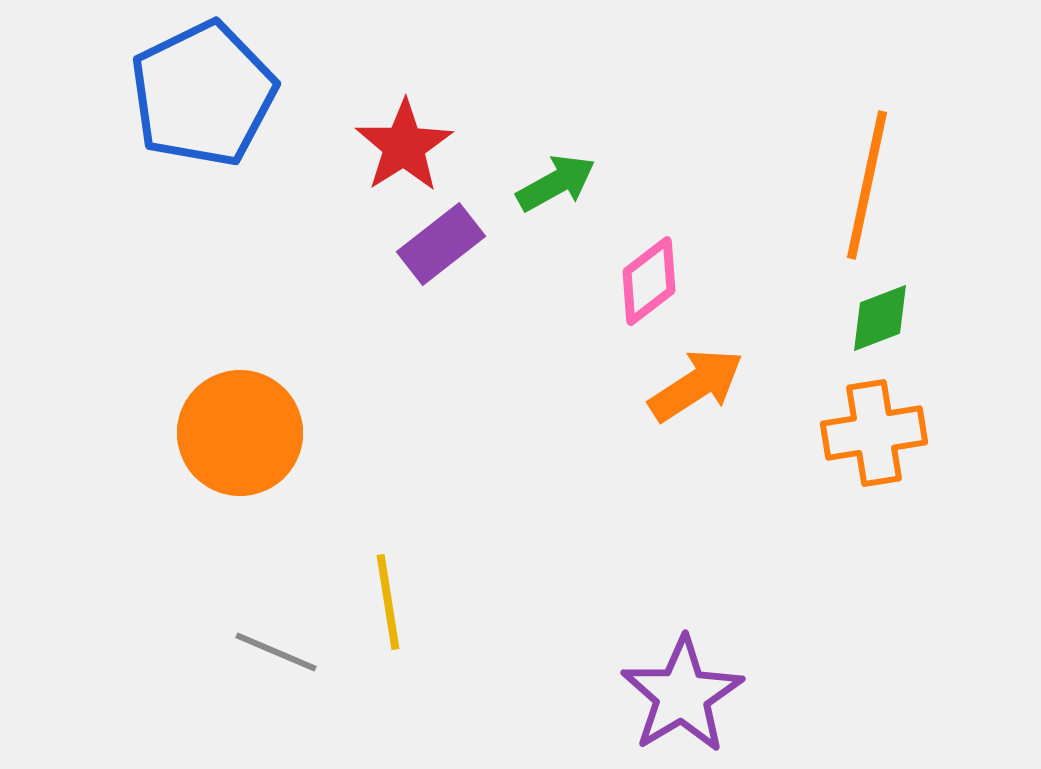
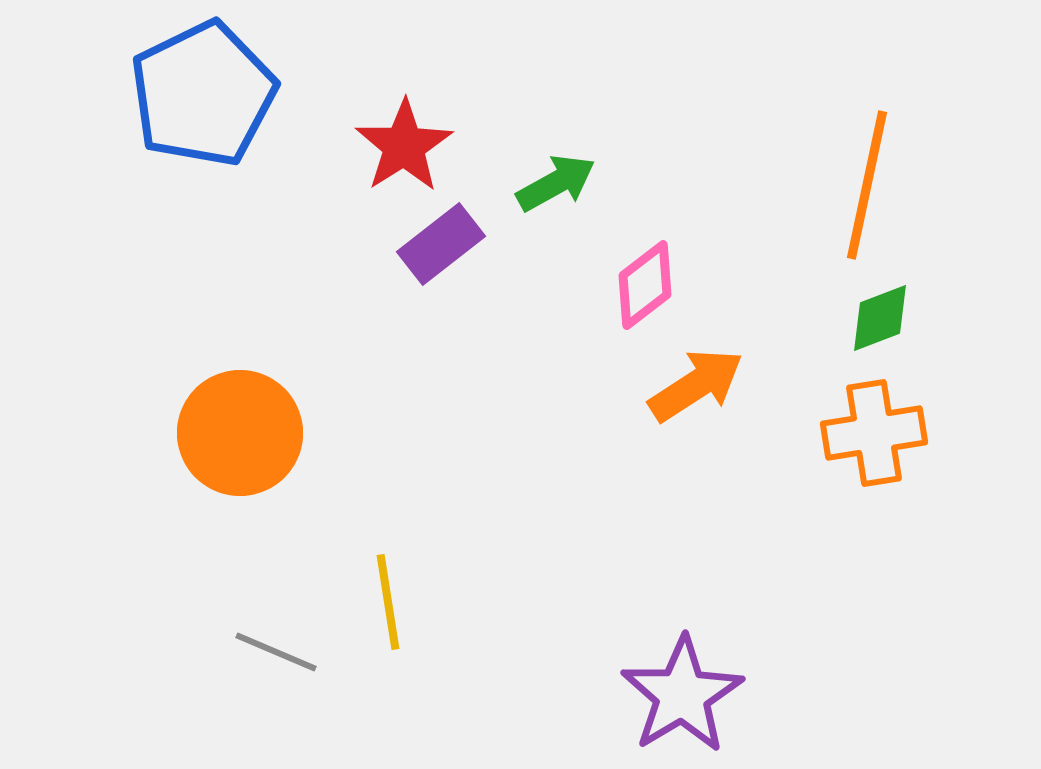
pink diamond: moved 4 px left, 4 px down
